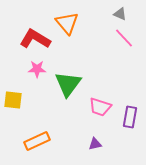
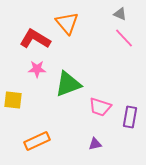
green triangle: rotated 32 degrees clockwise
